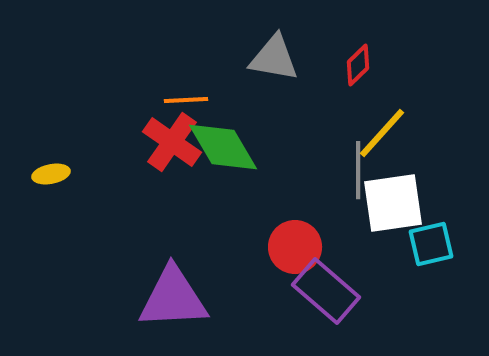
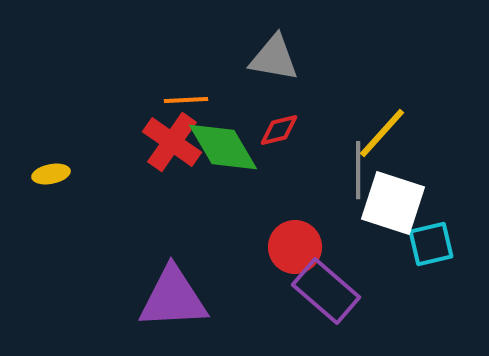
red diamond: moved 79 px left, 65 px down; rotated 30 degrees clockwise
white square: rotated 26 degrees clockwise
